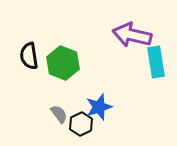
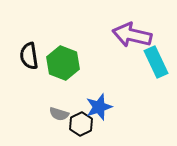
cyan rectangle: rotated 16 degrees counterclockwise
gray semicircle: rotated 144 degrees clockwise
